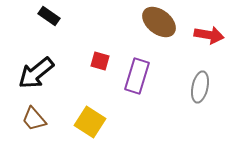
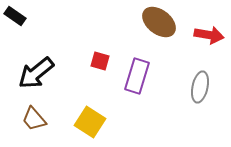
black rectangle: moved 34 px left
